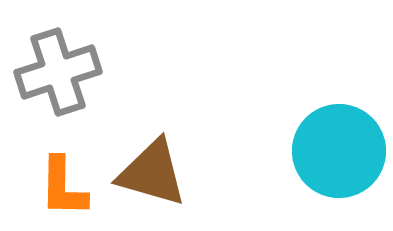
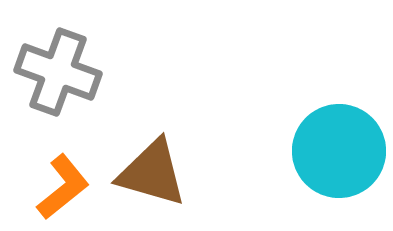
gray cross: rotated 38 degrees clockwise
orange L-shape: rotated 130 degrees counterclockwise
